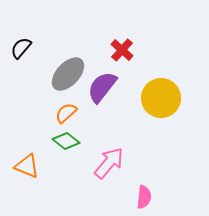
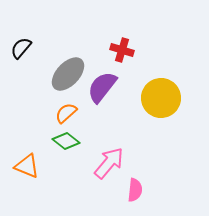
red cross: rotated 25 degrees counterclockwise
pink semicircle: moved 9 px left, 7 px up
